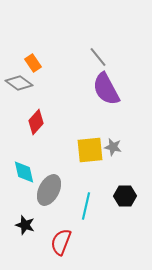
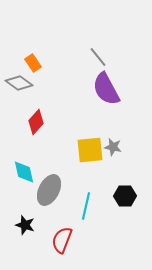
red semicircle: moved 1 px right, 2 px up
